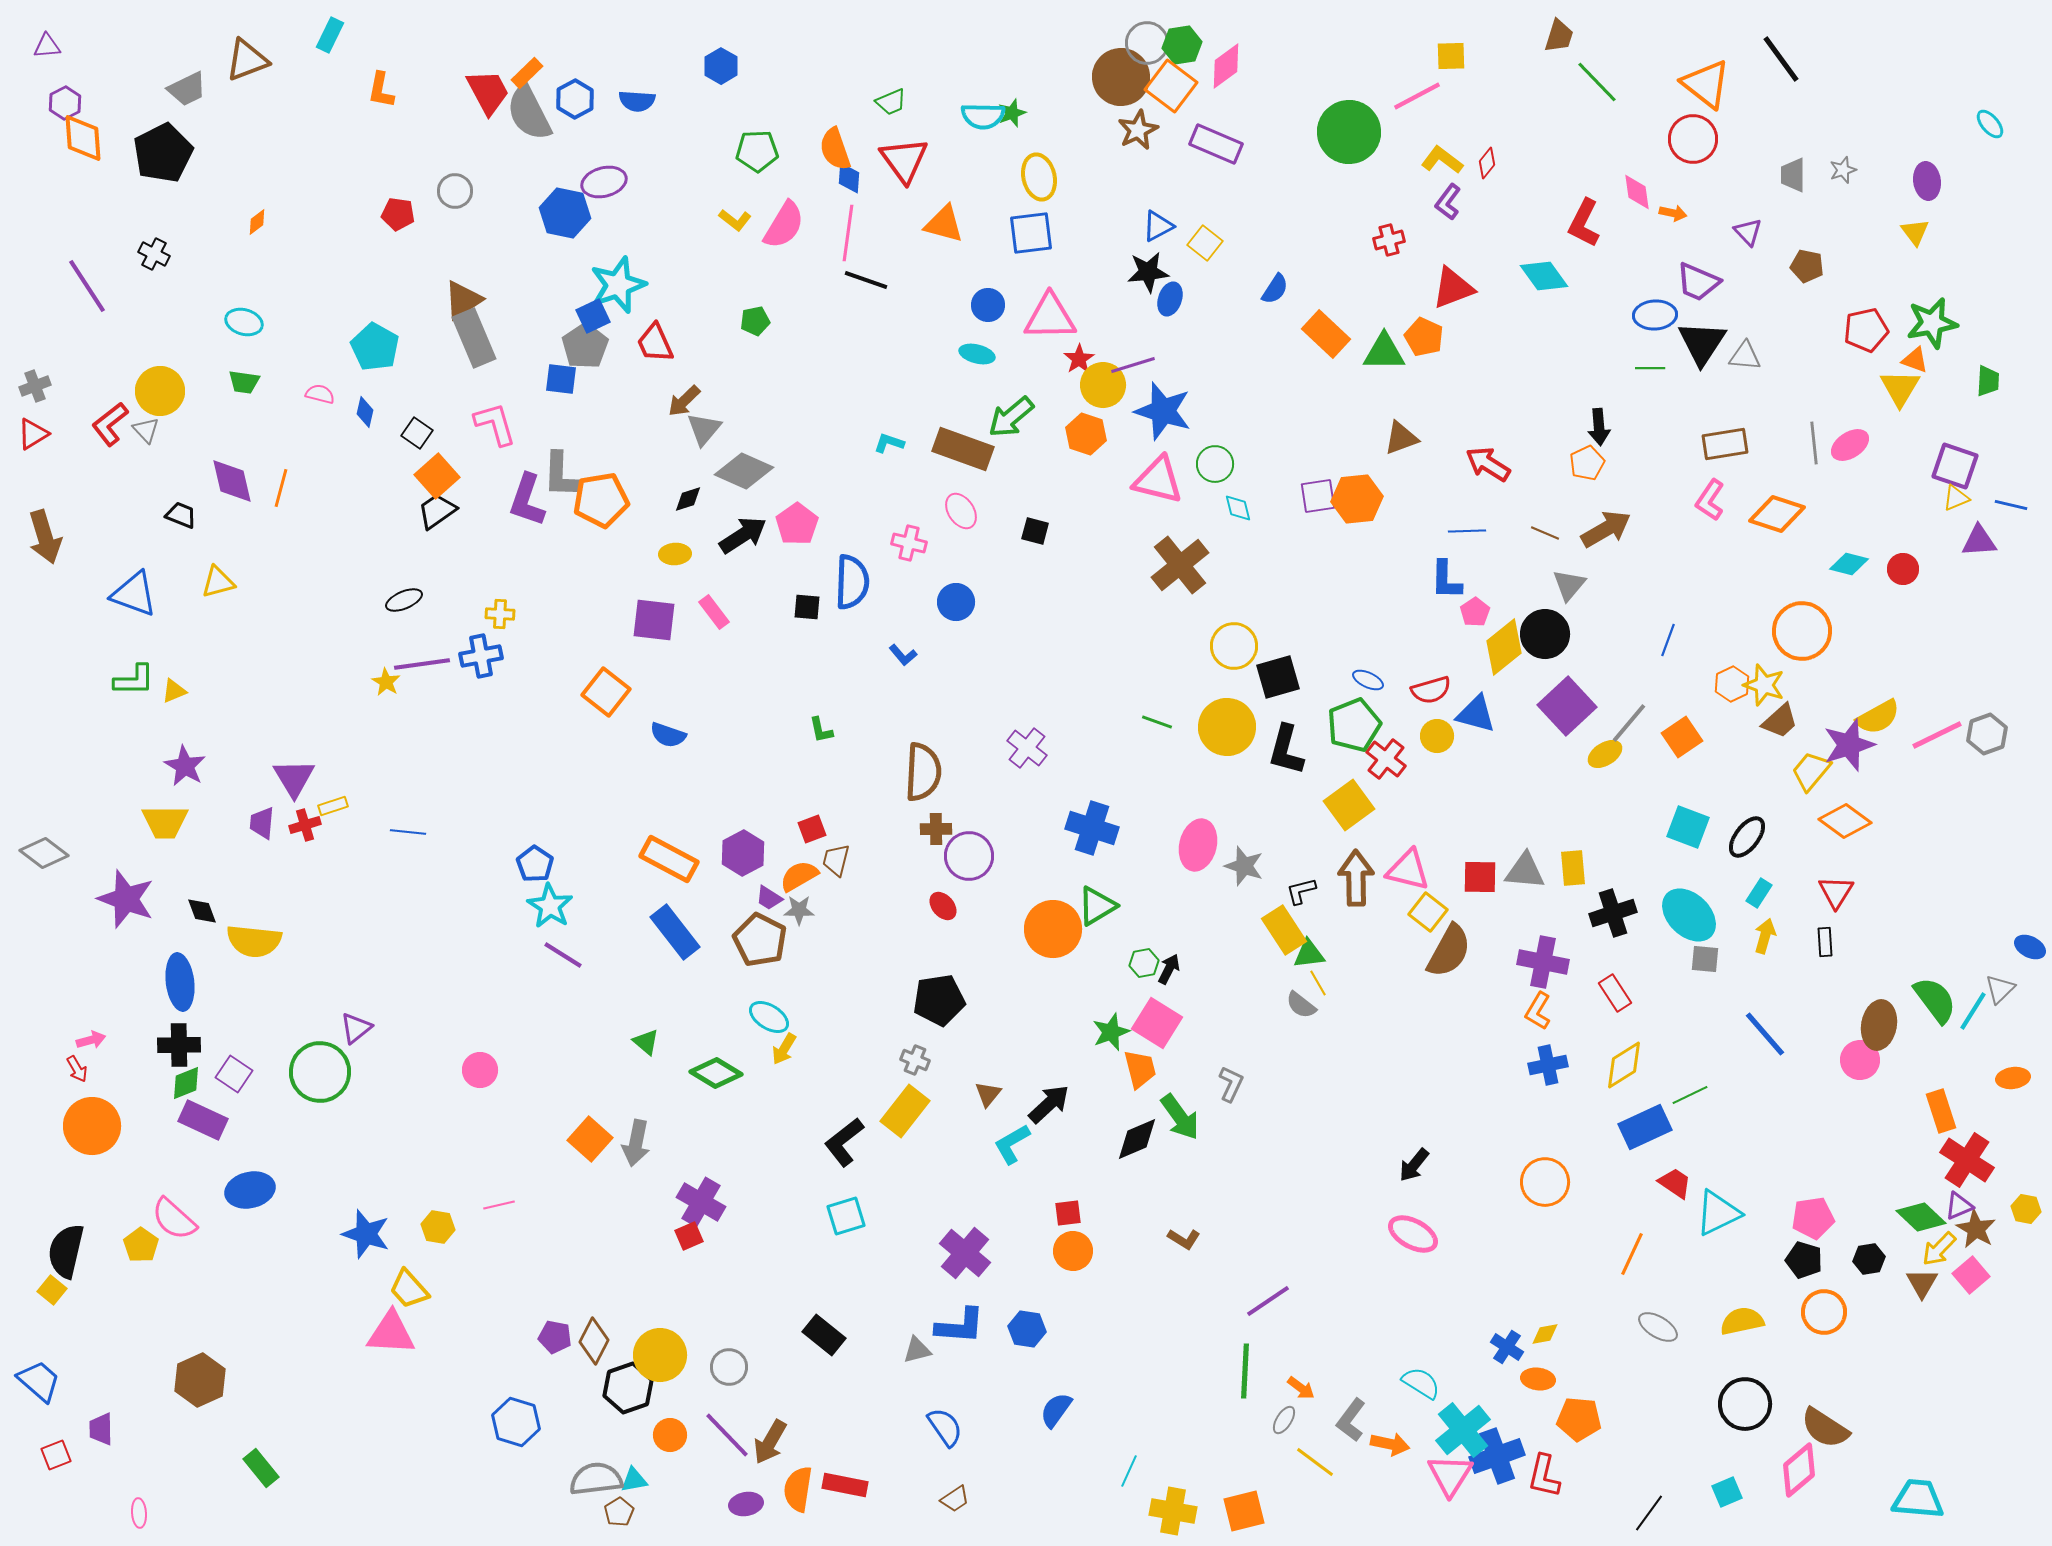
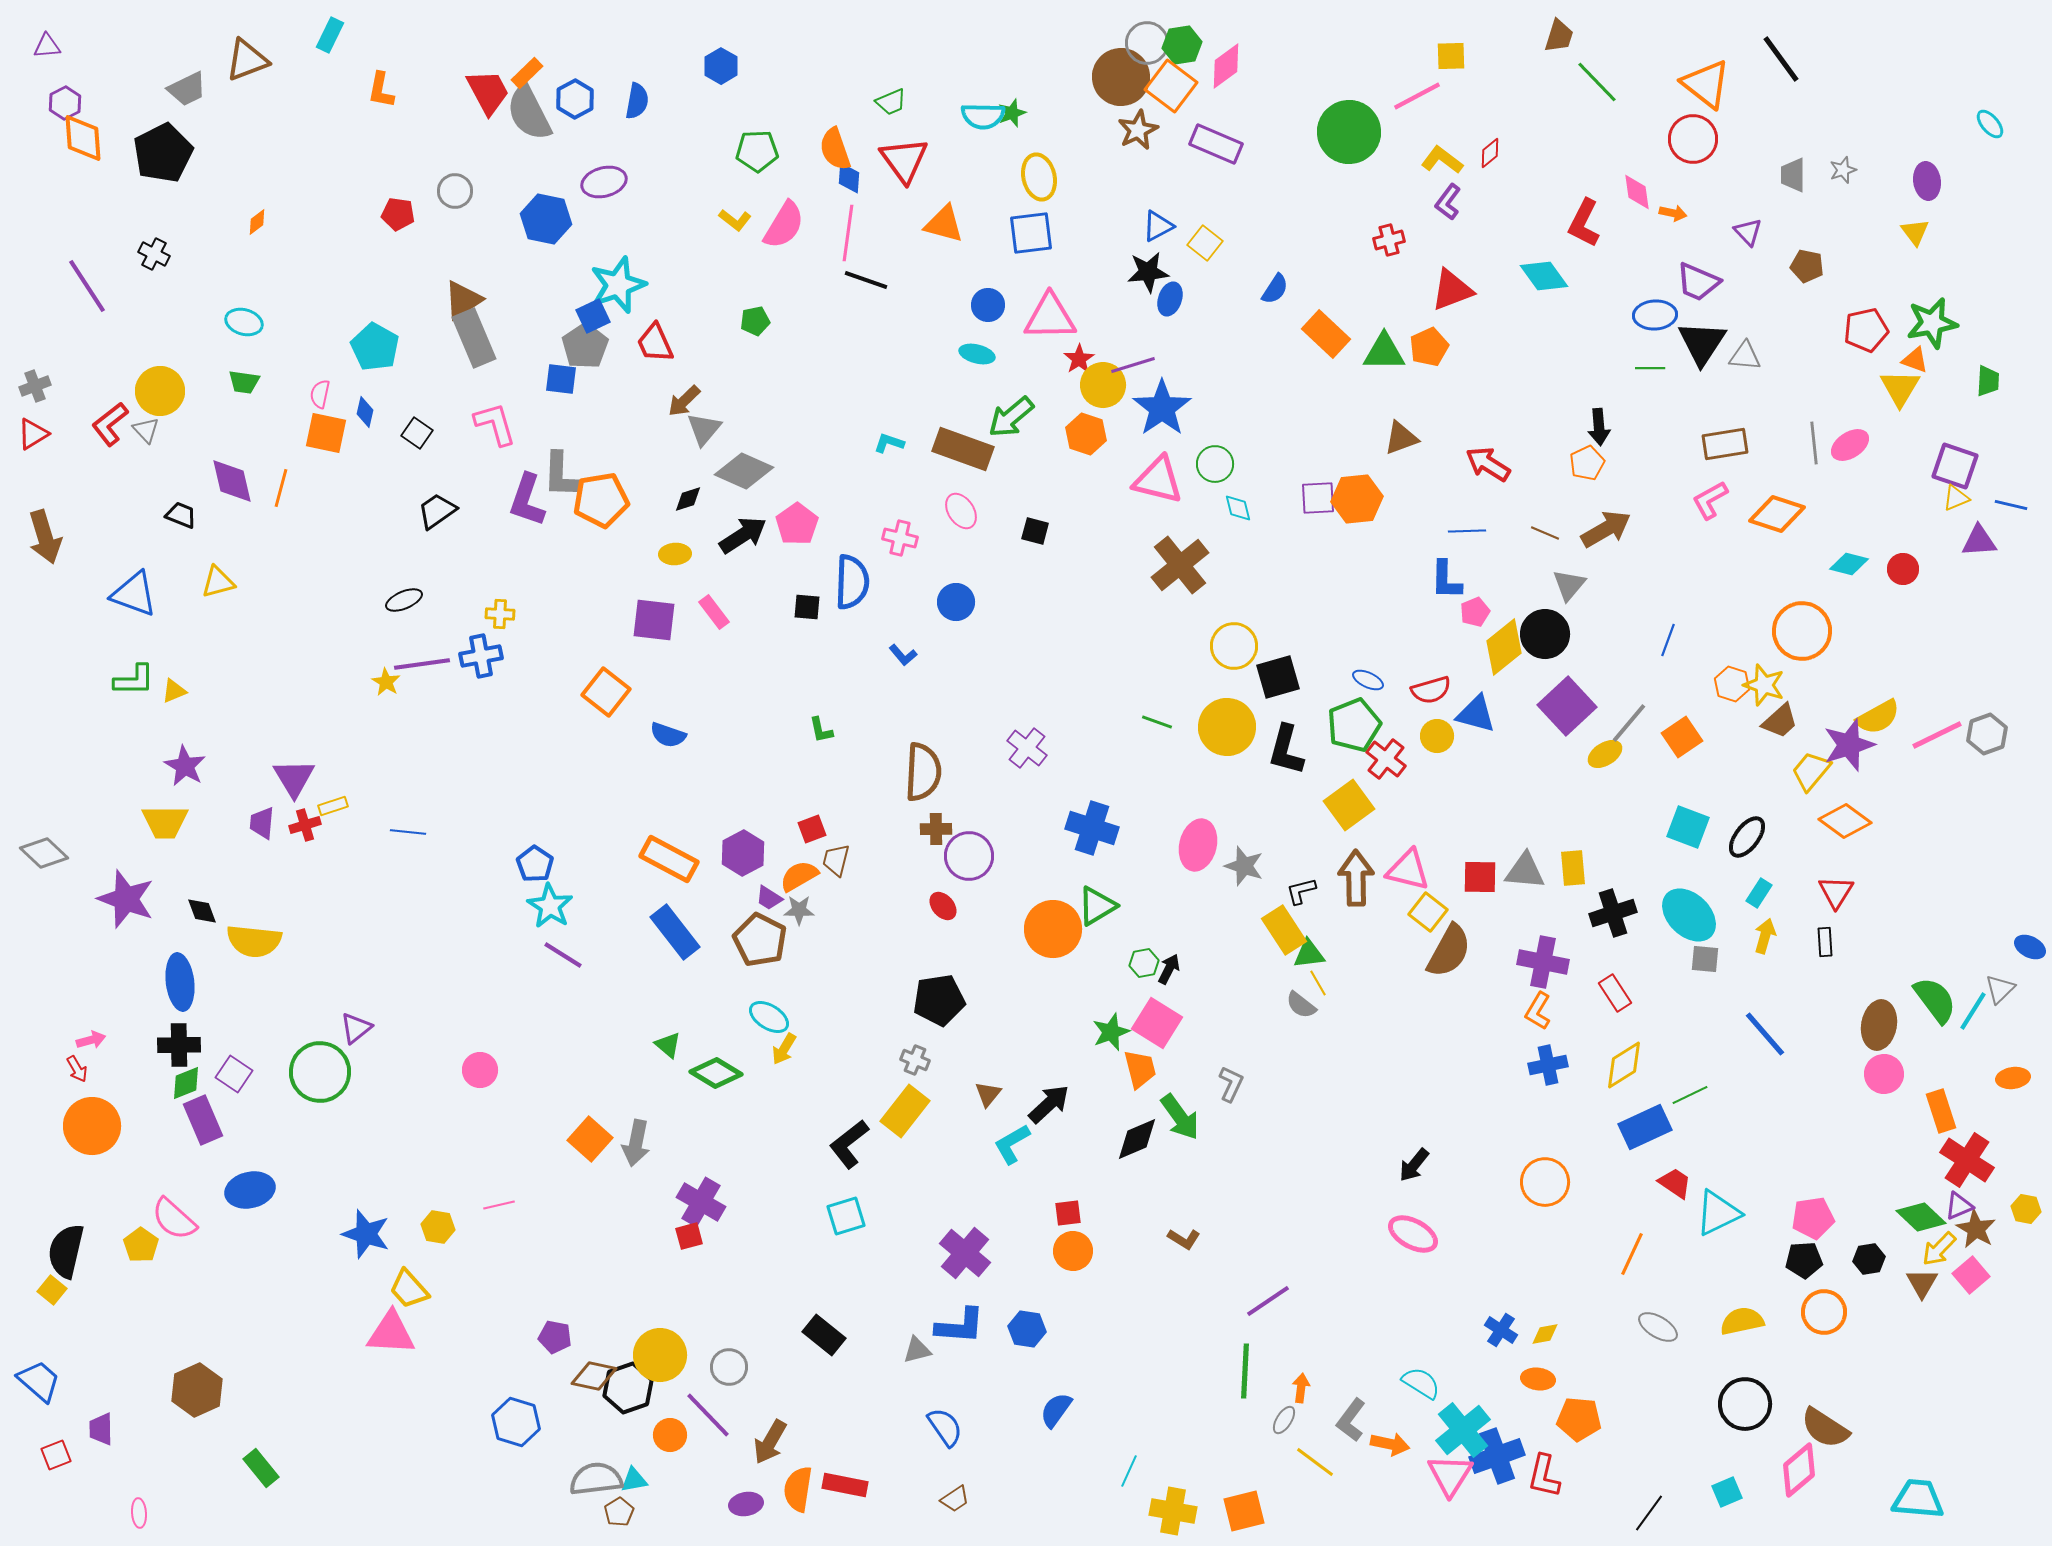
blue semicircle at (637, 101): rotated 84 degrees counterclockwise
red diamond at (1487, 163): moved 3 px right, 10 px up; rotated 12 degrees clockwise
blue hexagon at (565, 213): moved 19 px left, 6 px down
red triangle at (1453, 288): moved 1 px left, 2 px down
orange pentagon at (1424, 337): moved 5 px right, 10 px down; rotated 24 degrees clockwise
pink semicircle at (320, 394): rotated 92 degrees counterclockwise
blue star at (1163, 411): moved 1 px left, 3 px up; rotated 20 degrees clockwise
orange square at (437, 476): moved 111 px left, 43 px up; rotated 36 degrees counterclockwise
purple square at (1318, 496): moved 2 px down; rotated 6 degrees clockwise
pink L-shape at (1710, 500): rotated 27 degrees clockwise
pink cross at (909, 543): moved 9 px left, 5 px up
pink pentagon at (1475, 612): rotated 12 degrees clockwise
orange hexagon at (1732, 684): rotated 16 degrees counterclockwise
gray diamond at (44, 853): rotated 6 degrees clockwise
green triangle at (646, 1042): moved 22 px right, 3 px down
pink circle at (1860, 1060): moved 24 px right, 14 px down
purple rectangle at (203, 1120): rotated 42 degrees clockwise
black L-shape at (844, 1142): moved 5 px right, 2 px down
red square at (689, 1236): rotated 8 degrees clockwise
black pentagon at (1804, 1260): rotated 21 degrees counterclockwise
brown diamond at (594, 1341): moved 35 px down; rotated 75 degrees clockwise
blue cross at (1507, 1347): moved 6 px left, 17 px up
brown hexagon at (200, 1380): moved 3 px left, 10 px down
orange arrow at (1301, 1388): rotated 120 degrees counterclockwise
purple line at (727, 1435): moved 19 px left, 20 px up
